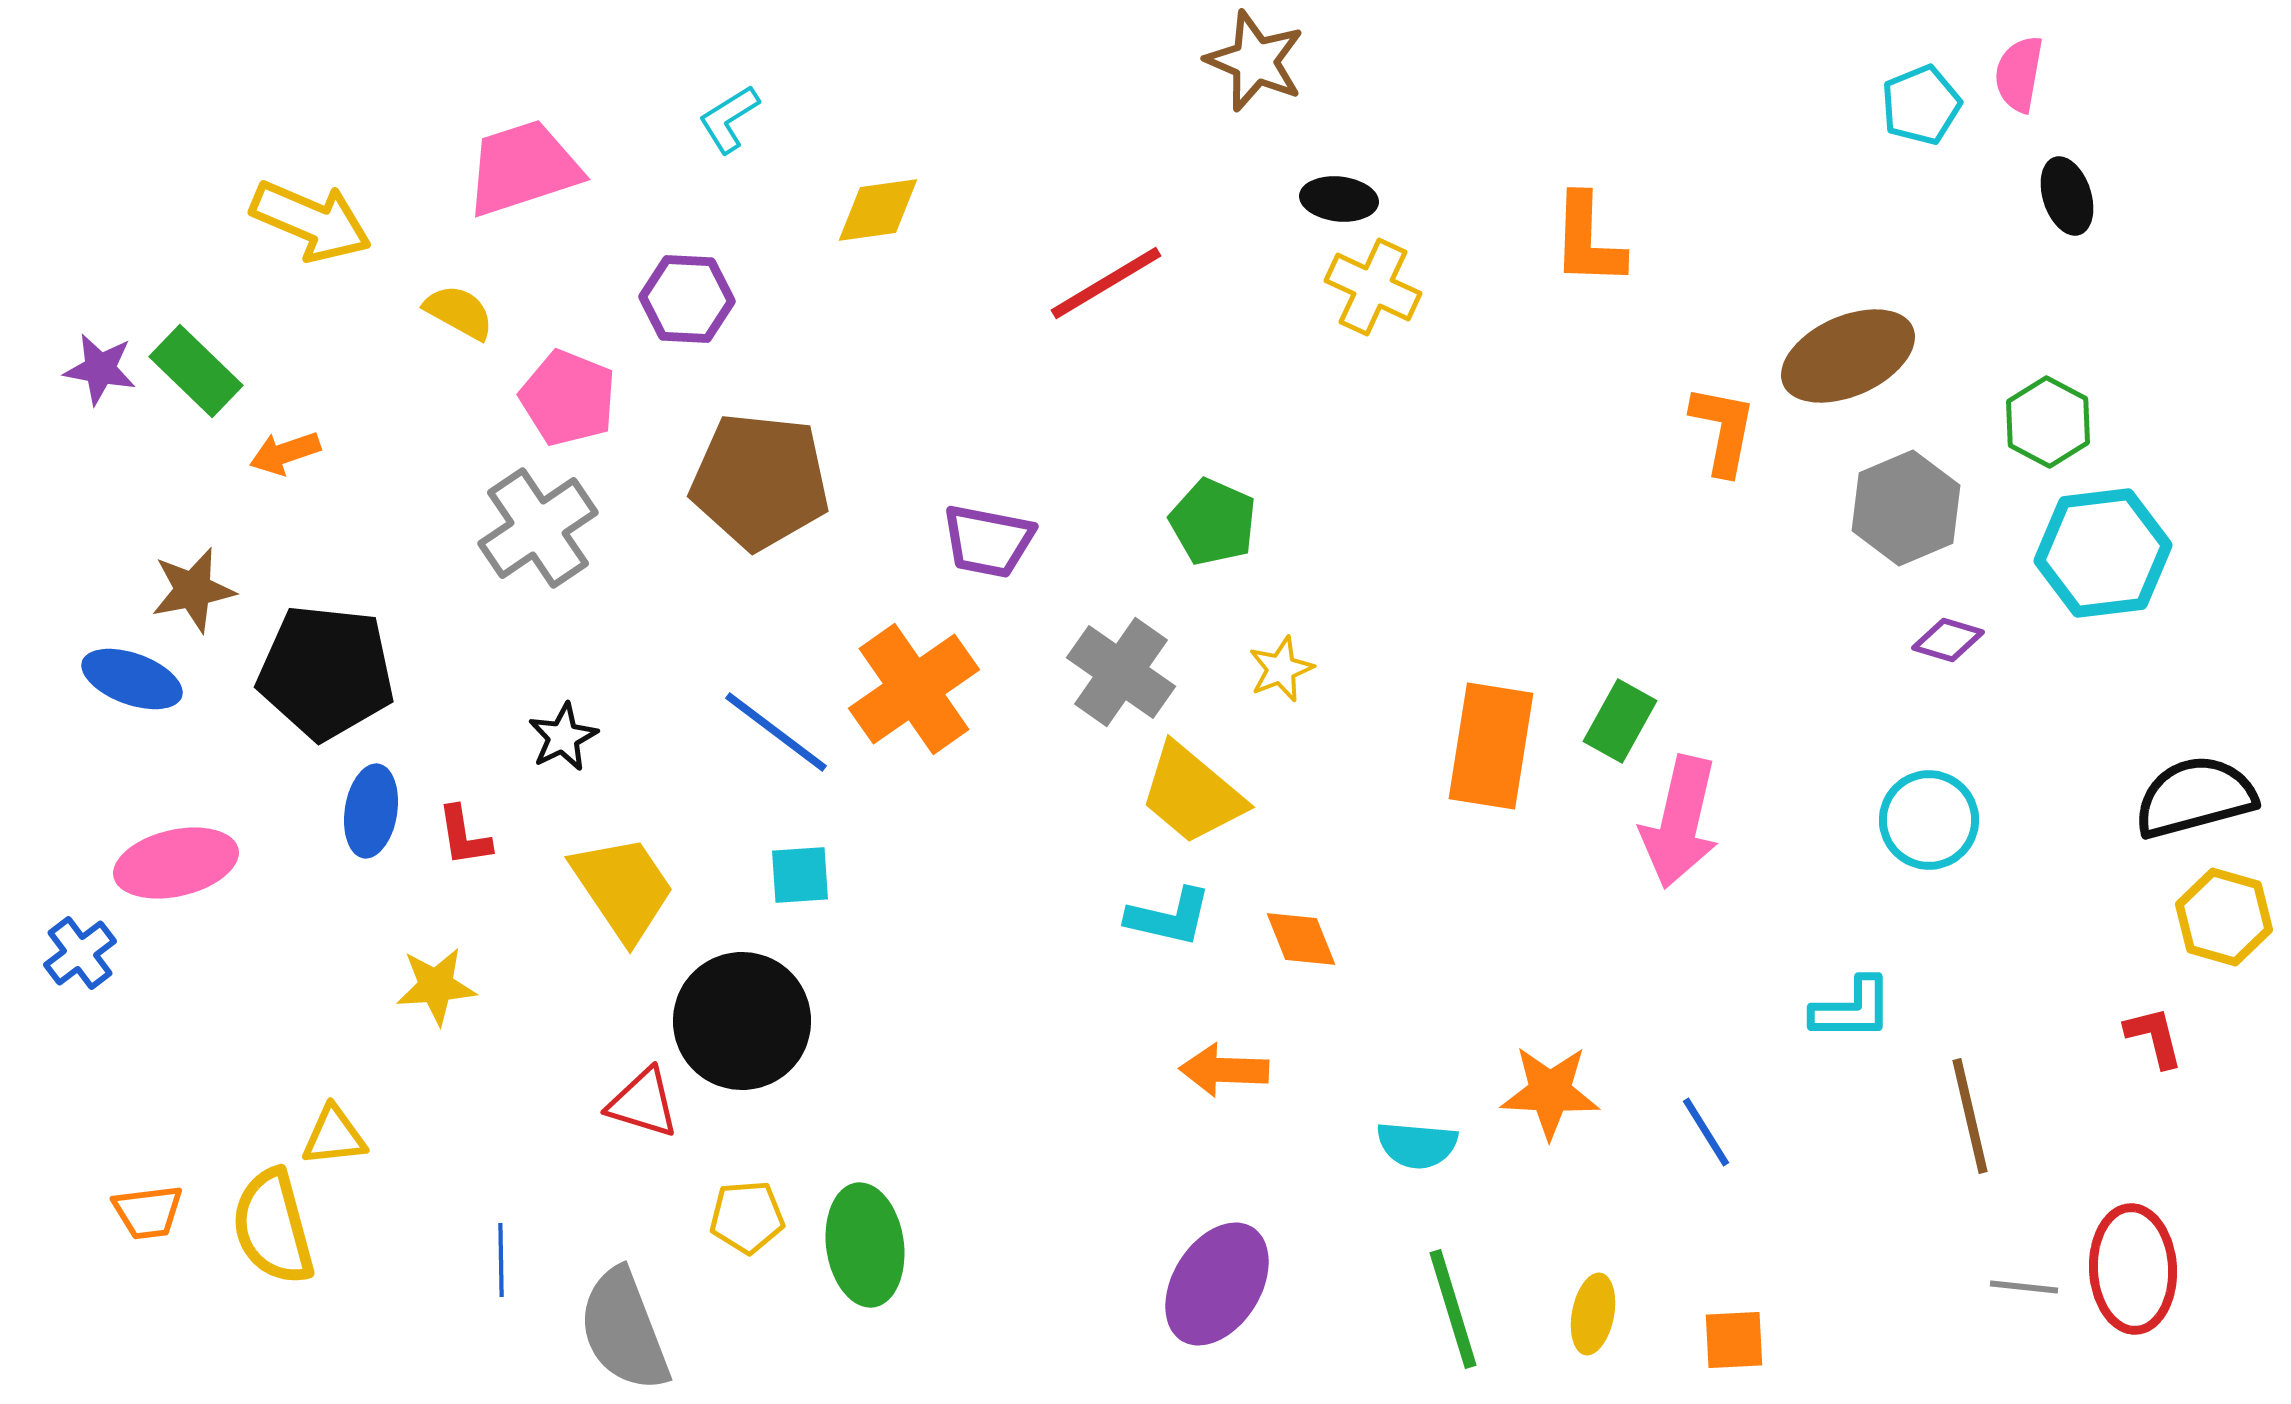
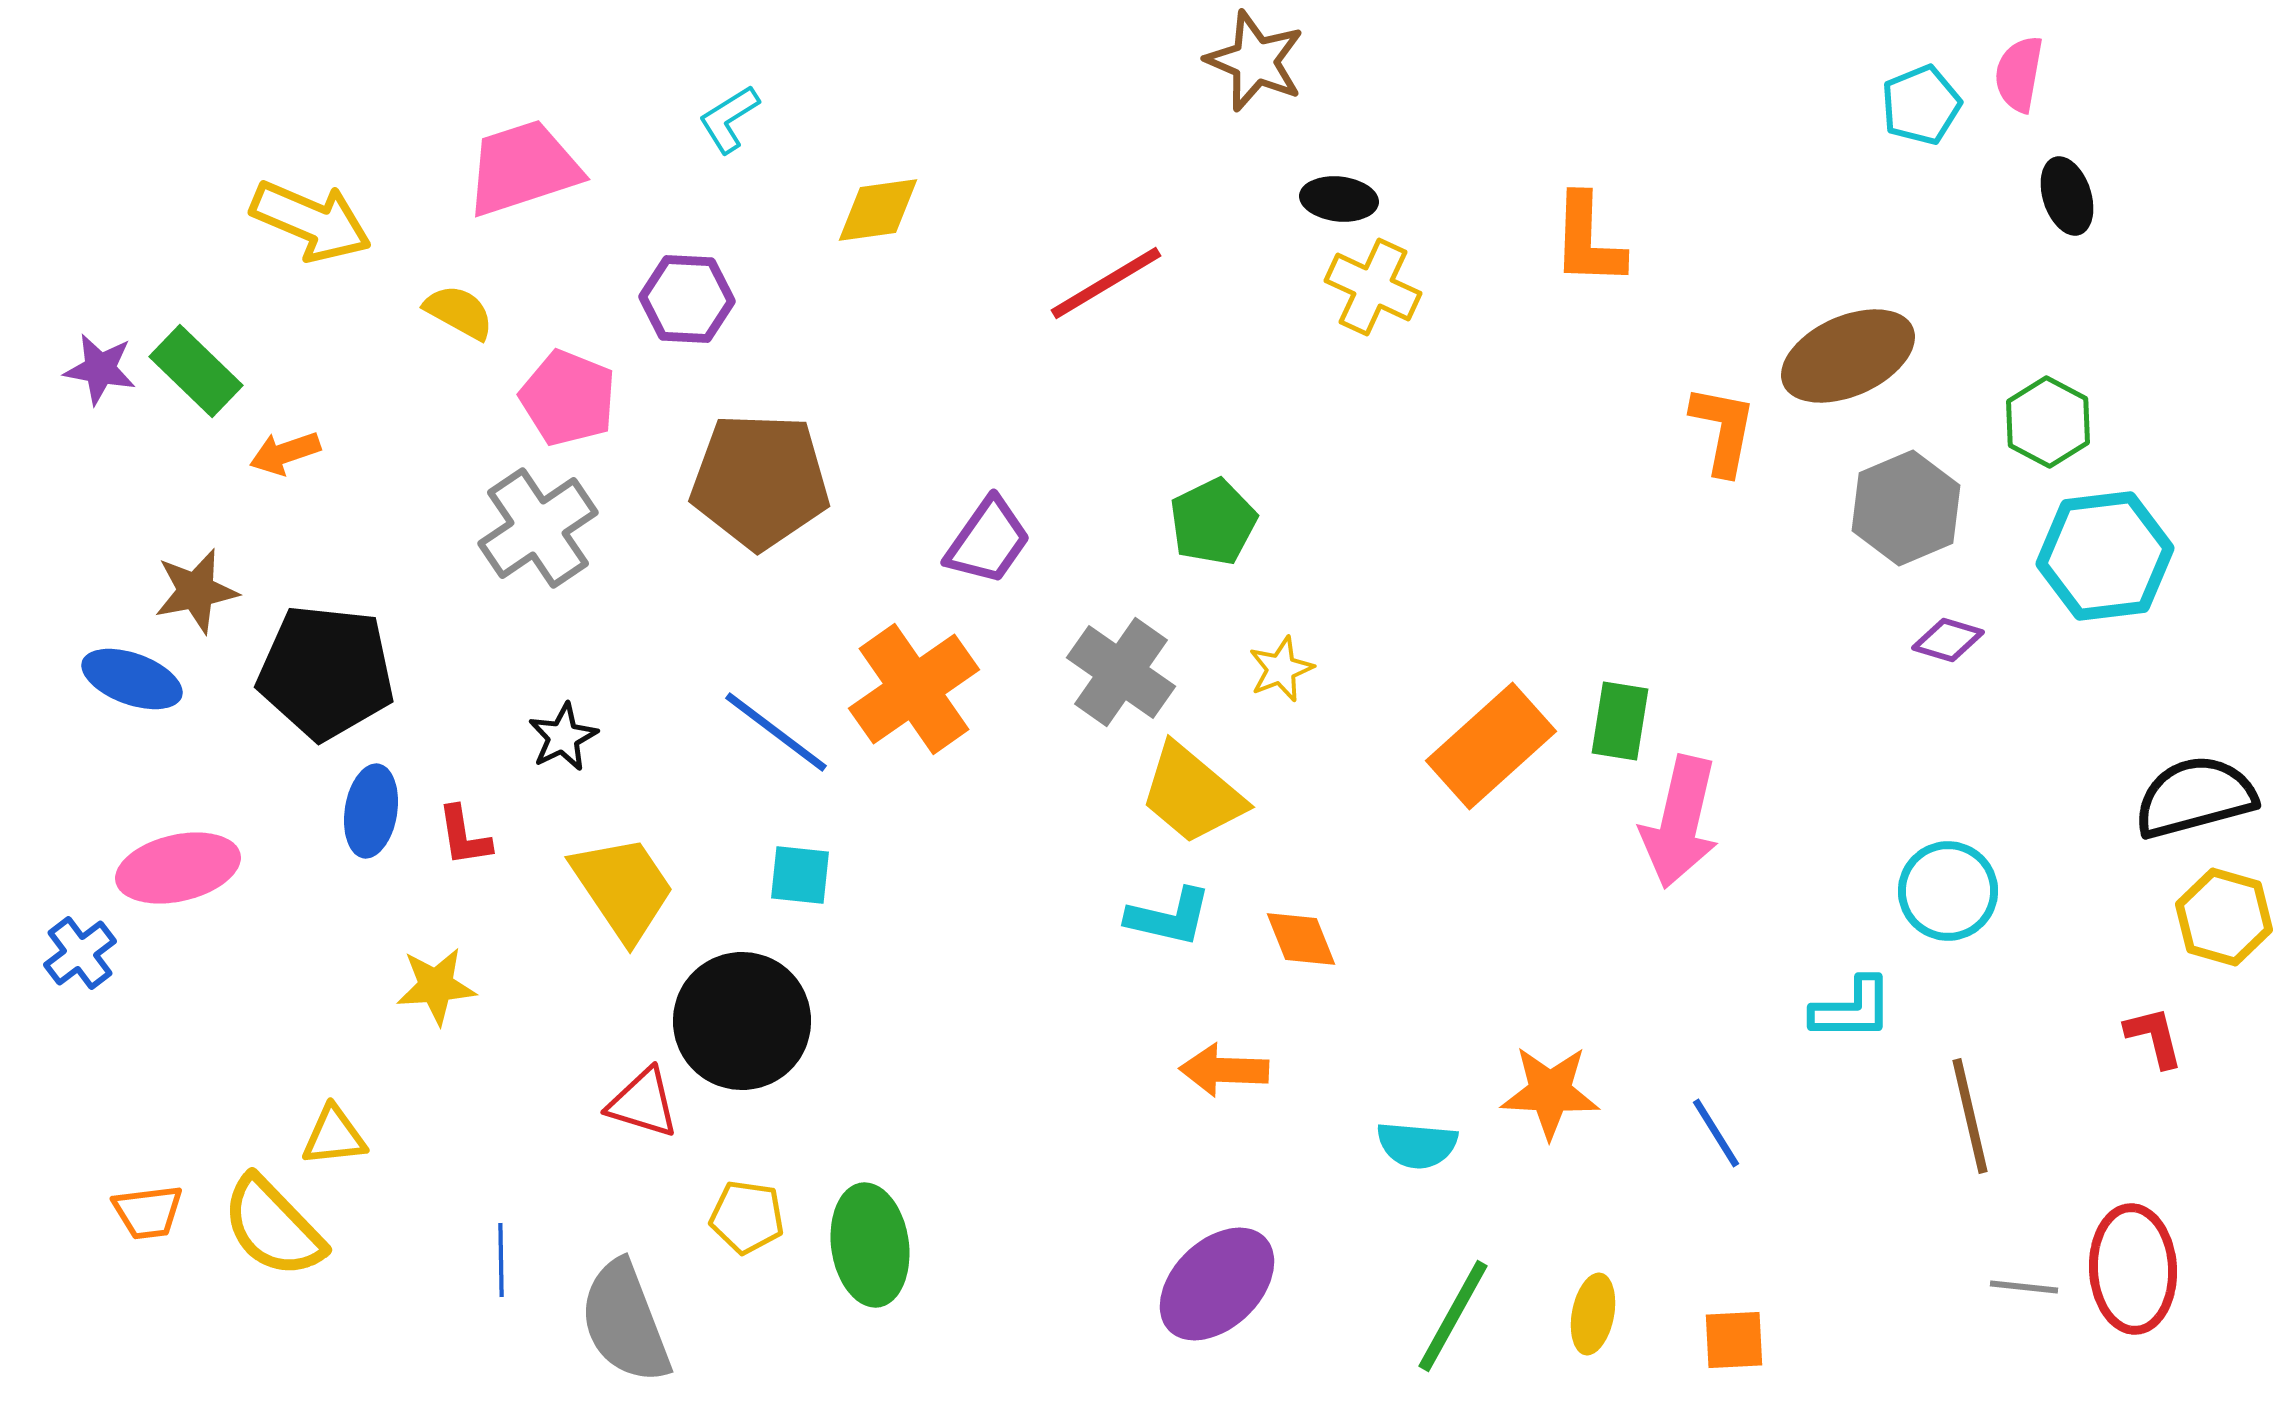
brown pentagon at (760, 481): rotated 4 degrees counterclockwise
green pentagon at (1213, 522): rotated 22 degrees clockwise
purple trapezoid at (988, 541): rotated 66 degrees counterclockwise
cyan hexagon at (2103, 553): moved 2 px right, 3 px down
brown star at (193, 590): moved 3 px right, 1 px down
green rectangle at (1620, 721): rotated 20 degrees counterclockwise
orange rectangle at (1491, 746): rotated 39 degrees clockwise
cyan circle at (1929, 820): moved 19 px right, 71 px down
pink ellipse at (176, 863): moved 2 px right, 5 px down
cyan square at (800, 875): rotated 10 degrees clockwise
blue line at (1706, 1132): moved 10 px right, 1 px down
yellow pentagon at (747, 1217): rotated 12 degrees clockwise
yellow semicircle at (273, 1227): rotated 29 degrees counterclockwise
green ellipse at (865, 1245): moved 5 px right
purple ellipse at (1217, 1284): rotated 14 degrees clockwise
green line at (1453, 1309): moved 7 px down; rotated 46 degrees clockwise
gray semicircle at (624, 1330): moved 1 px right, 8 px up
